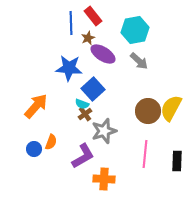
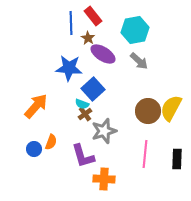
brown star: rotated 16 degrees counterclockwise
purple L-shape: rotated 104 degrees clockwise
black rectangle: moved 2 px up
